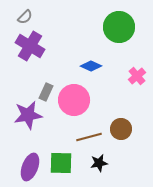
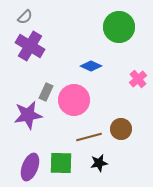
pink cross: moved 1 px right, 3 px down
